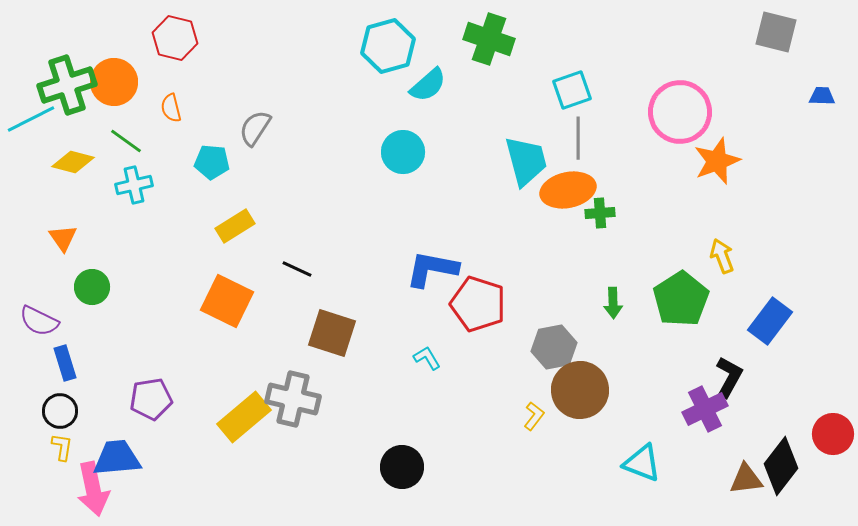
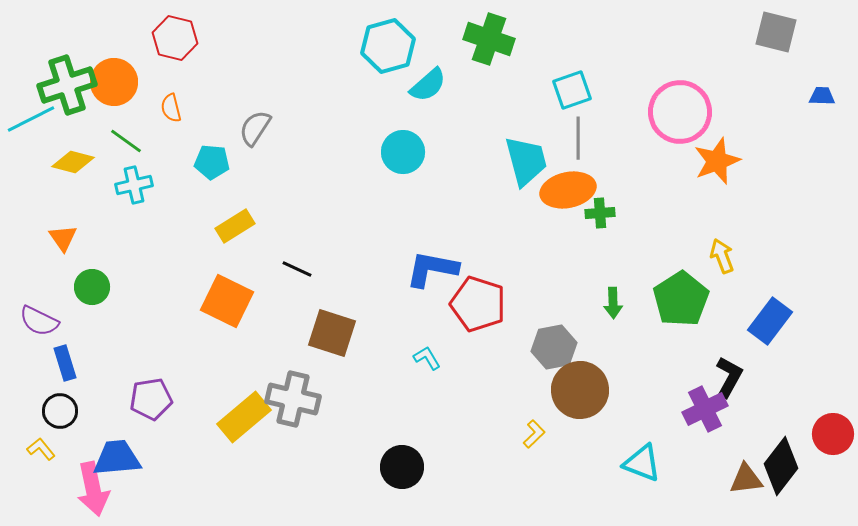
yellow L-shape at (534, 416): moved 18 px down; rotated 8 degrees clockwise
yellow L-shape at (62, 447): moved 21 px left, 2 px down; rotated 48 degrees counterclockwise
